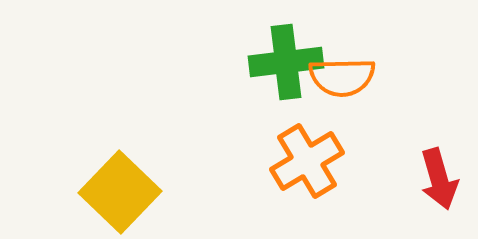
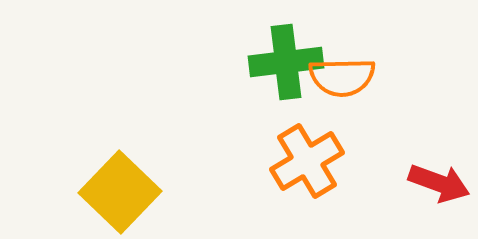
red arrow: moved 4 px down; rotated 54 degrees counterclockwise
